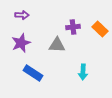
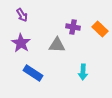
purple arrow: rotated 56 degrees clockwise
purple cross: rotated 16 degrees clockwise
purple star: rotated 18 degrees counterclockwise
